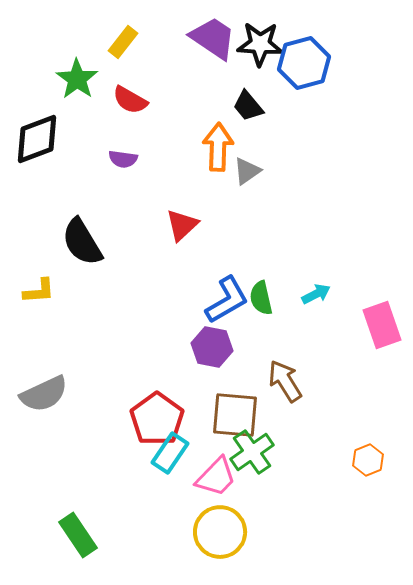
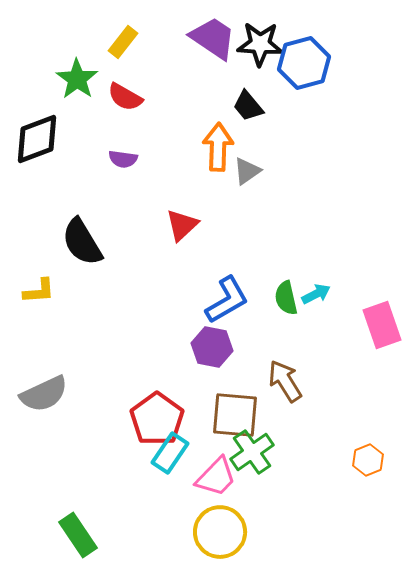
red semicircle: moved 5 px left, 3 px up
green semicircle: moved 25 px right
